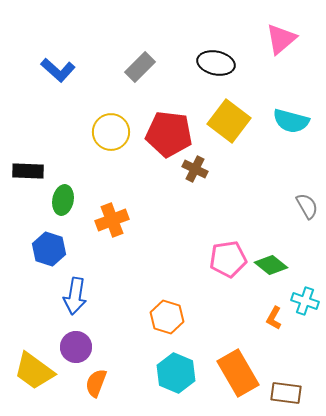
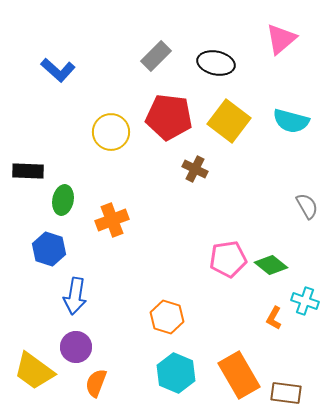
gray rectangle: moved 16 px right, 11 px up
red pentagon: moved 17 px up
orange rectangle: moved 1 px right, 2 px down
